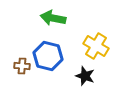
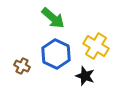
green arrow: rotated 150 degrees counterclockwise
blue hexagon: moved 8 px right, 2 px up; rotated 12 degrees clockwise
brown cross: rotated 21 degrees clockwise
